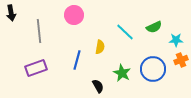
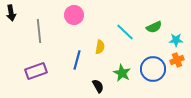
orange cross: moved 4 px left
purple rectangle: moved 3 px down
